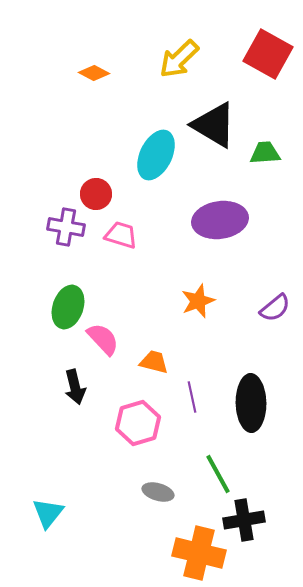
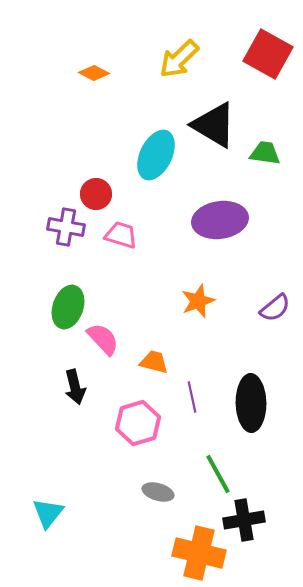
green trapezoid: rotated 12 degrees clockwise
